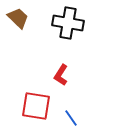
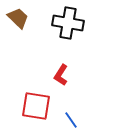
blue line: moved 2 px down
